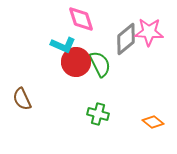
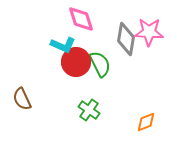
gray diamond: rotated 40 degrees counterclockwise
green cross: moved 9 px left, 4 px up; rotated 20 degrees clockwise
orange diamond: moved 7 px left; rotated 60 degrees counterclockwise
